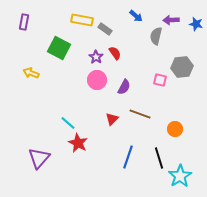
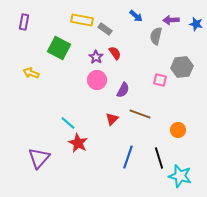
purple semicircle: moved 1 px left, 3 px down
orange circle: moved 3 px right, 1 px down
cyan star: rotated 25 degrees counterclockwise
